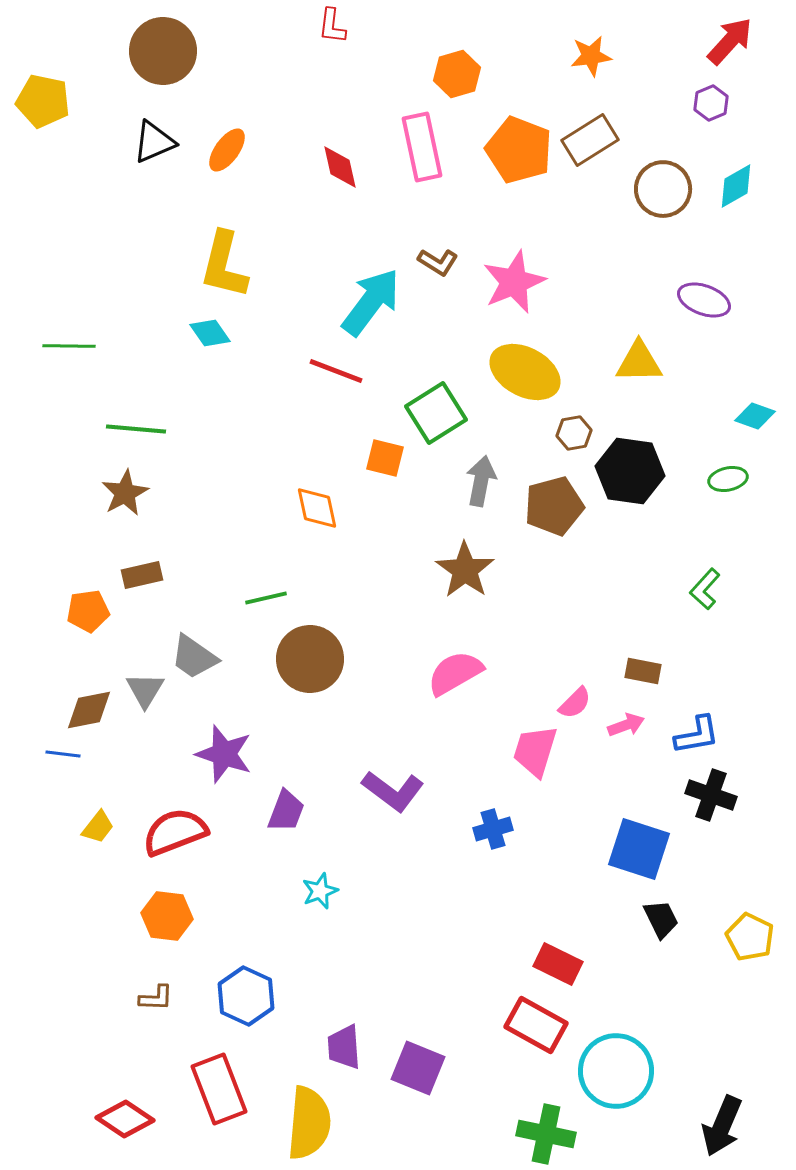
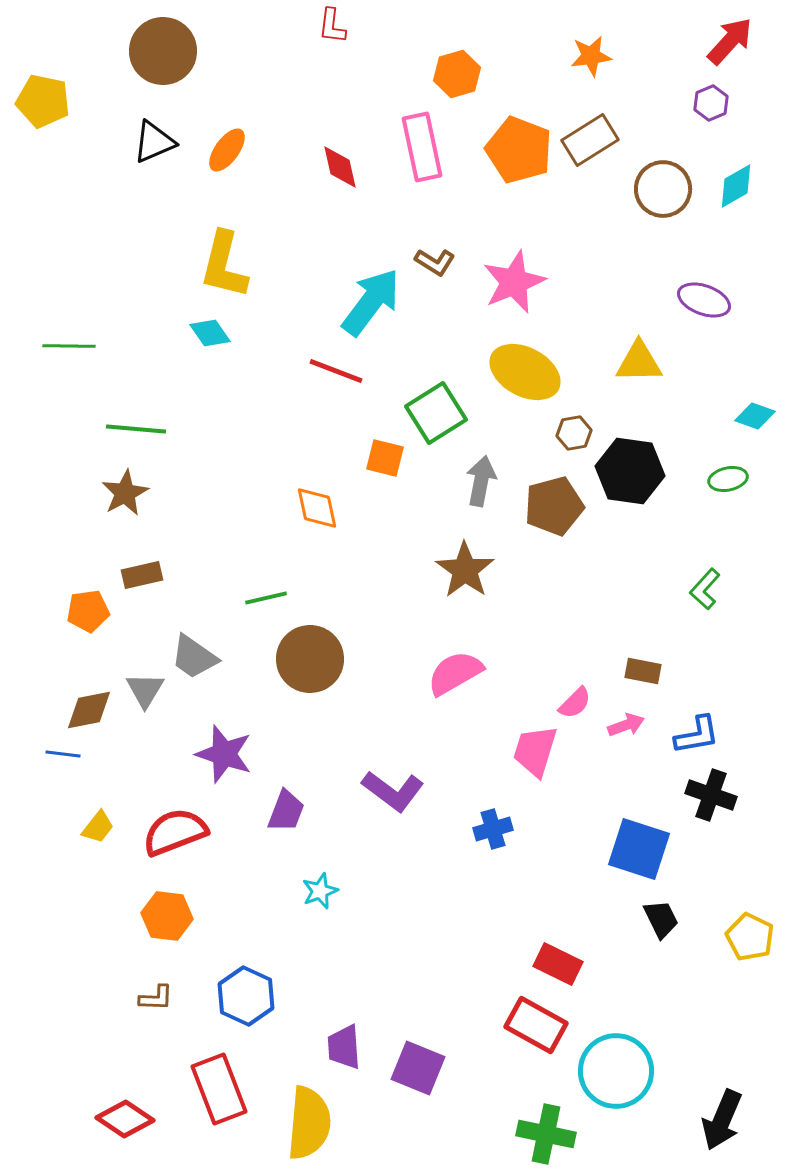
brown L-shape at (438, 262): moved 3 px left
black arrow at (722, 1126): moved 6 px up
